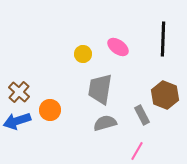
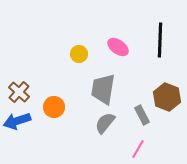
black line: moved 3 px left, 1 px down
yellow circle: moved 4 px left
gray trapezoid: moved 3 px right
brown hexagon: moved 2 px right, 2 px down
orange circle: moved 4 px right, 3 px up
gray semicircle: rotated 35 degrees counterclockwise
pink line: moved 1 px right, 2 px up
